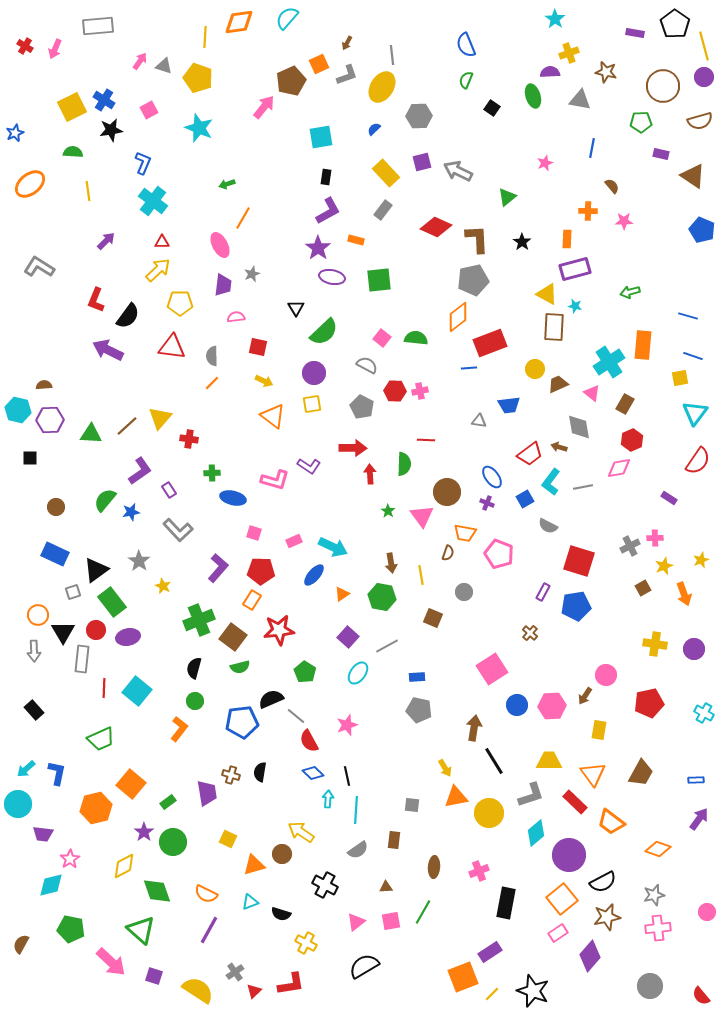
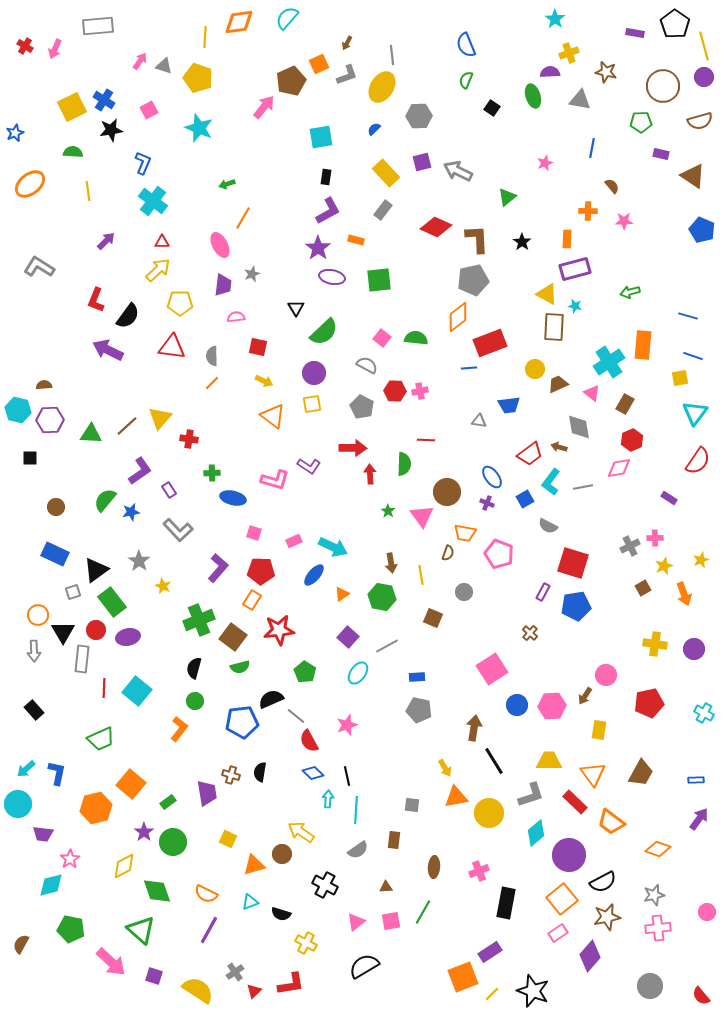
red square at (579, 561): moved 6 px left, 2 px down
